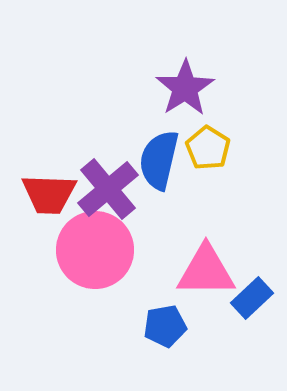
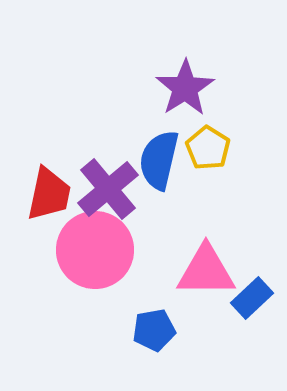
red trapezoid: rotated 80 degrees counterclockwise
blue pentagon: moved 11 px left, 4 px down
